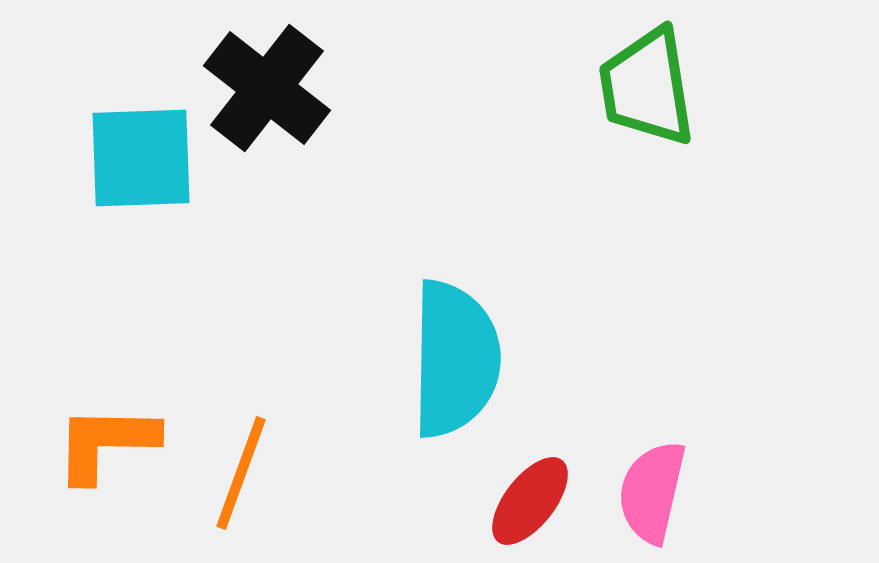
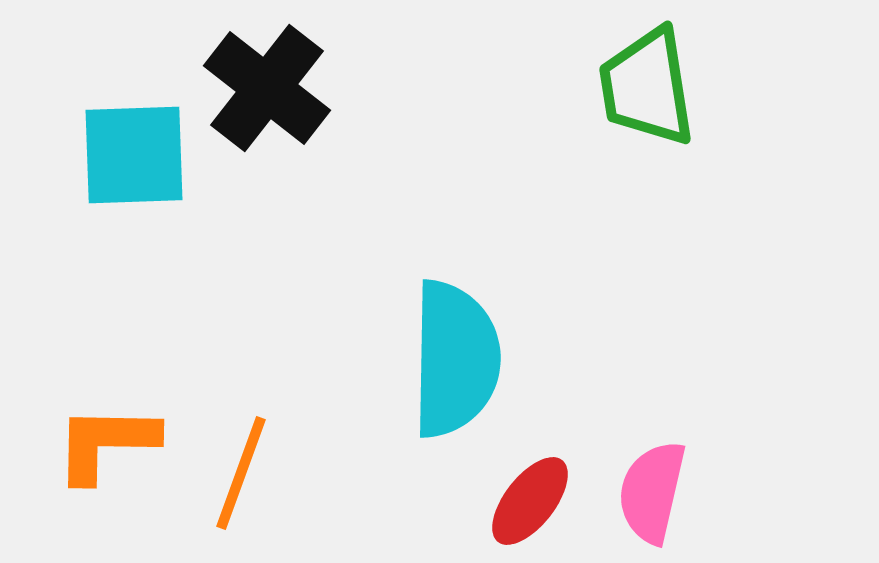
cyan square: moved 7 px left, 3 px up
